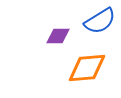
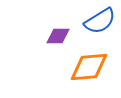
orange diamond: moved 2 px right, 1 px up
